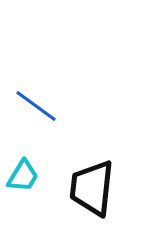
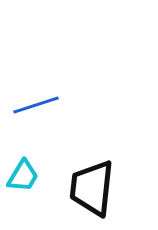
blue line: moved 1 px up; rotated 54 degrees counterclockwise
